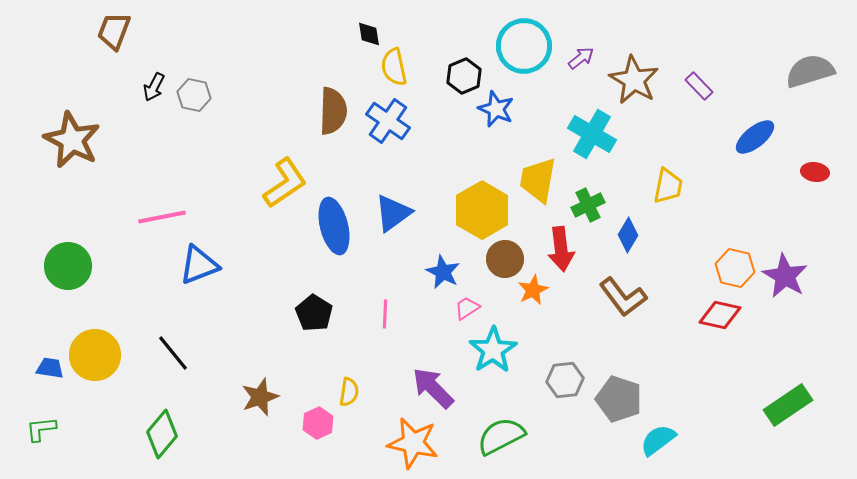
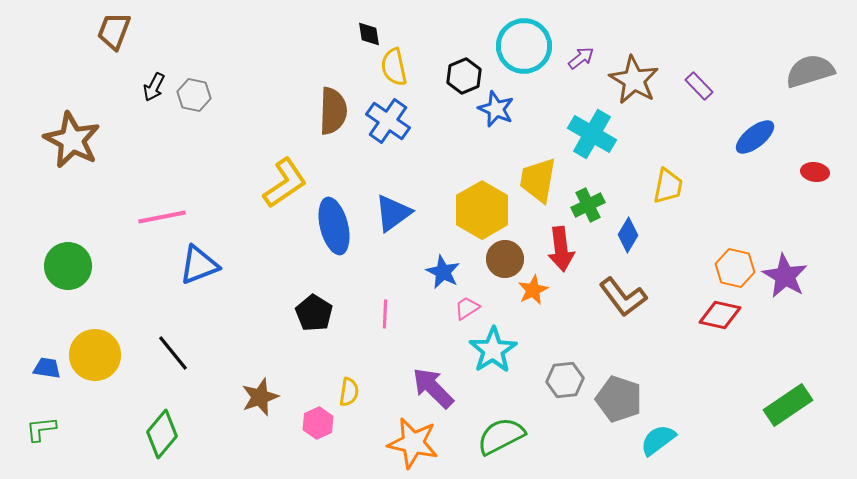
blue trapezoid at (50, 368): moved 3 px left
